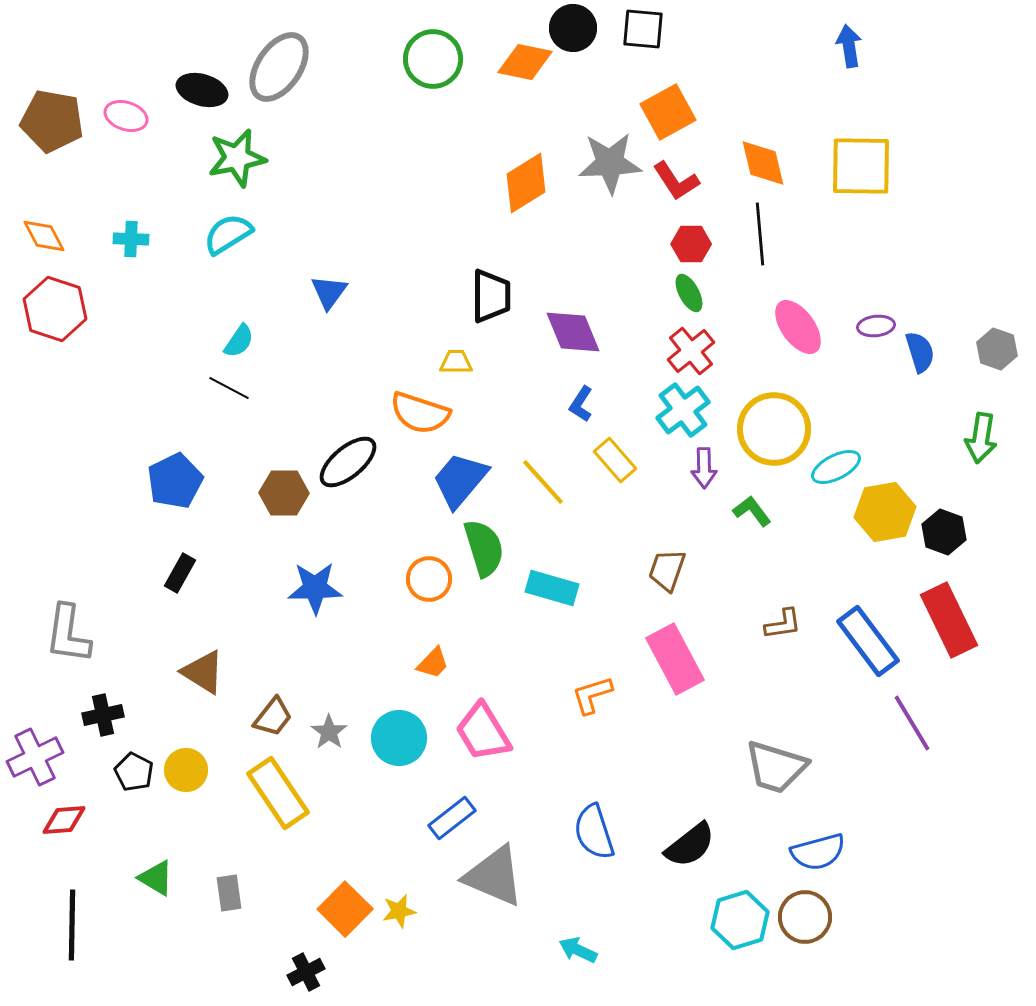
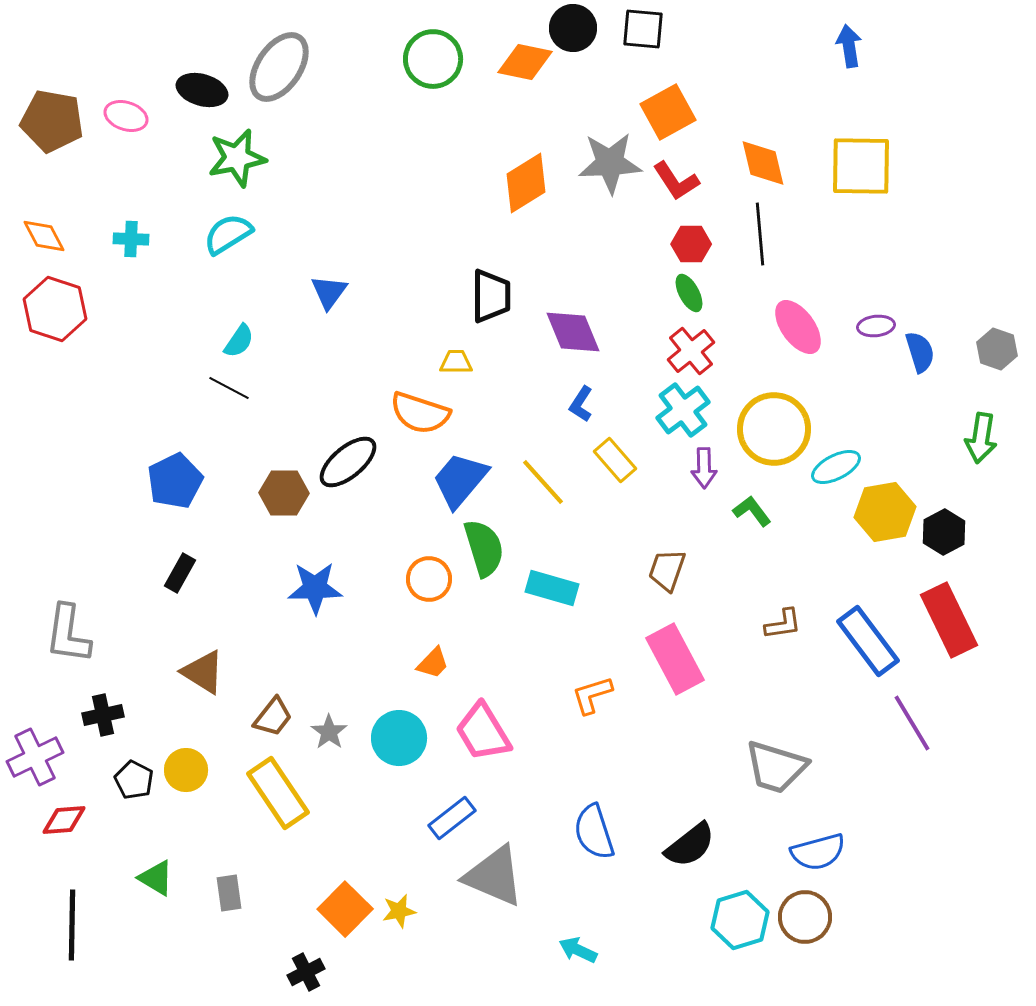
black hexagon at (944, 532): rotated 12 degrees clockwise
black pentagon at (134, 772): moved 8 px down
